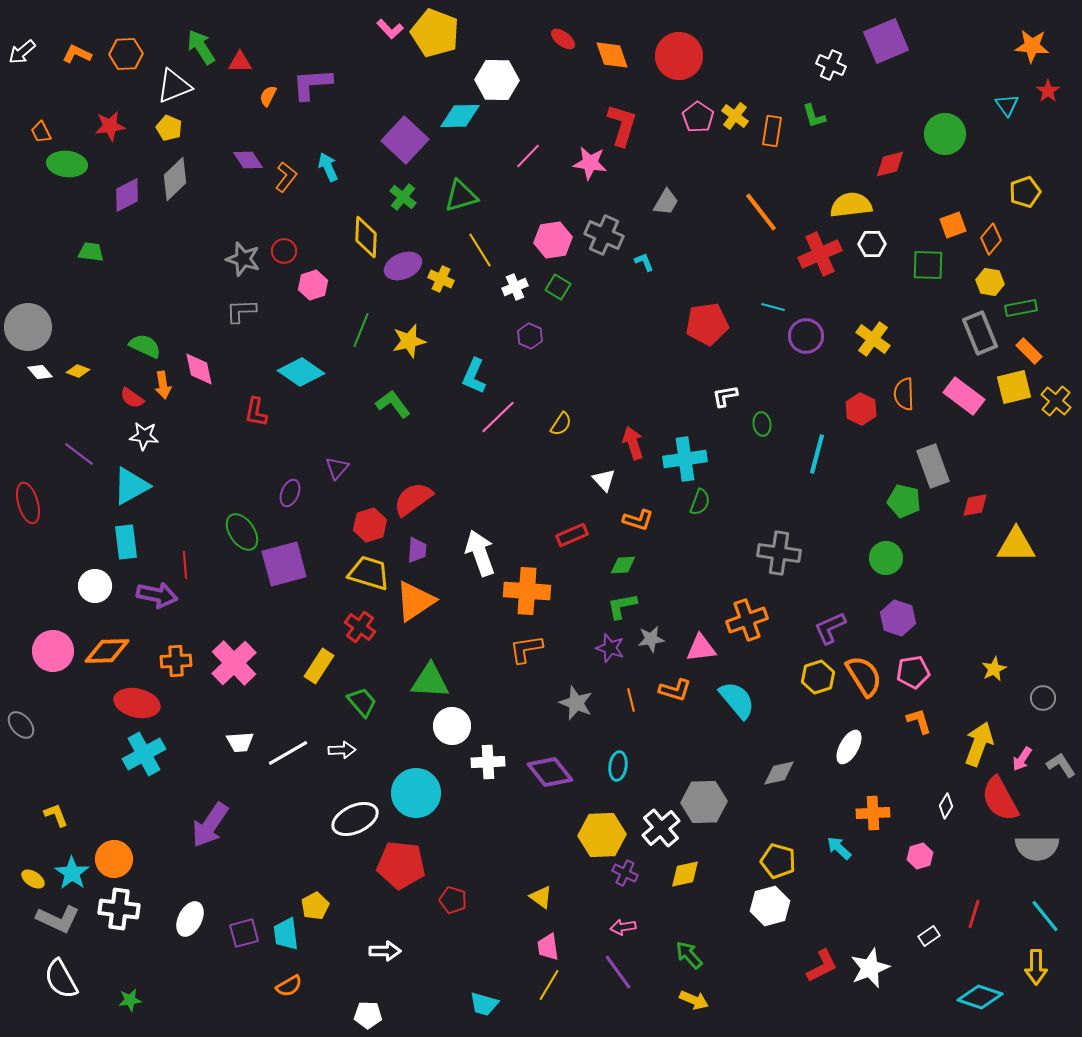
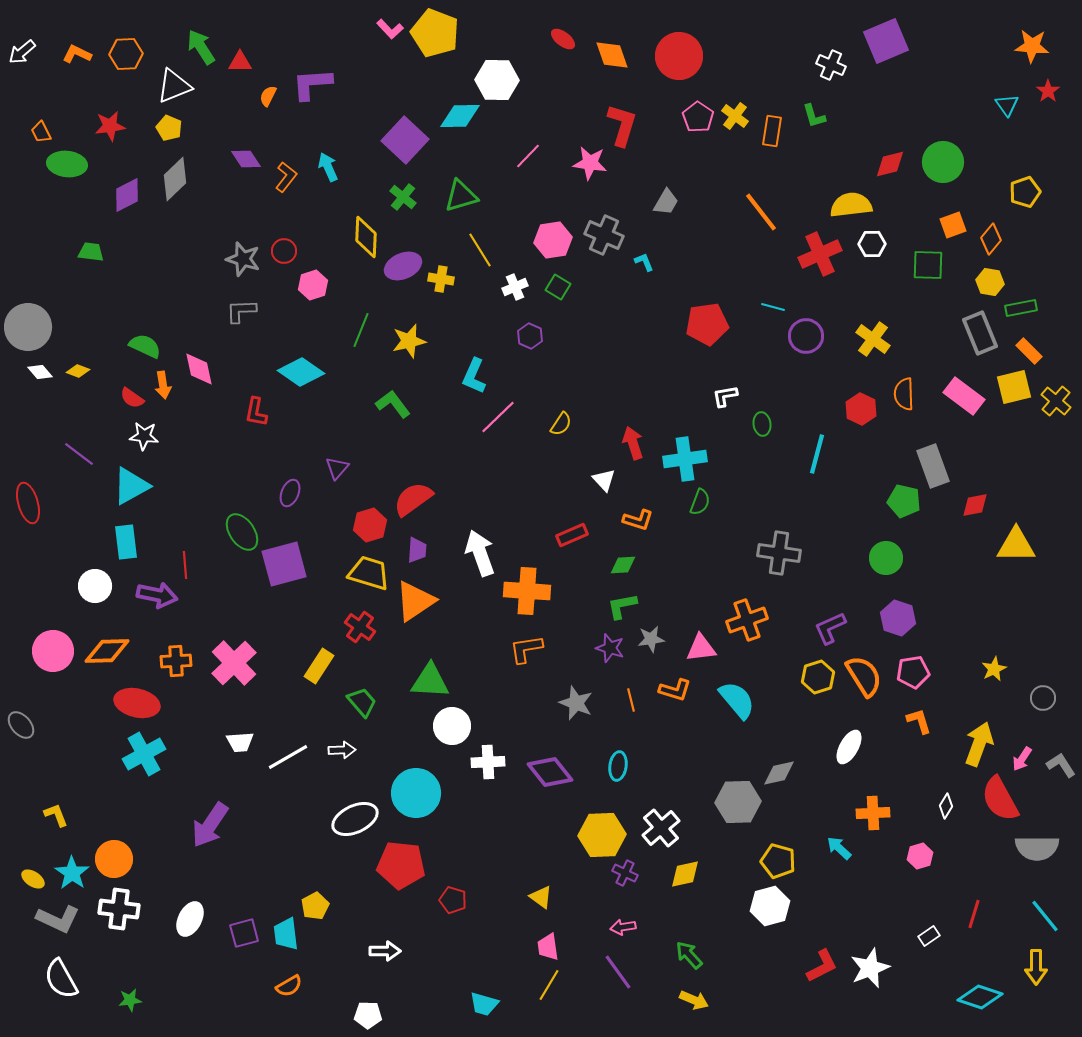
green circle at (945, 134): moved 2 px left, 28 px down
purple diamond at (248, 160): moved 2 px left, 1 px up
yellow cross at (441, 279): rotated 15 degrees counterclockwise
white line at (288, 753): moved 4 px down
gray hexagon at (704, 802): moved 34 px right
